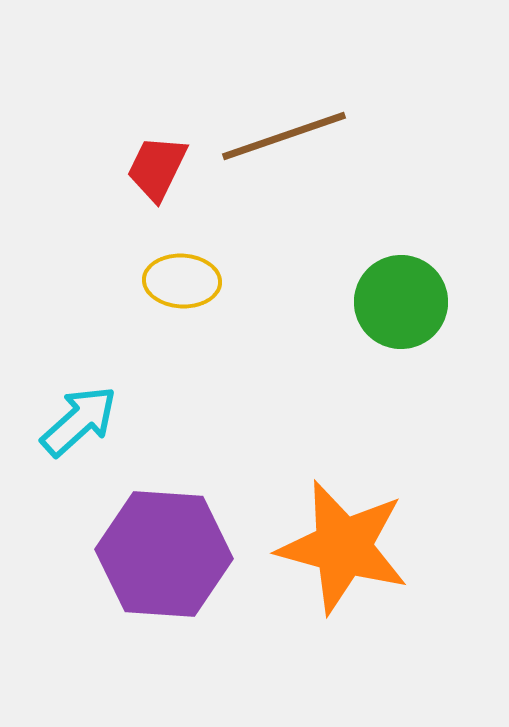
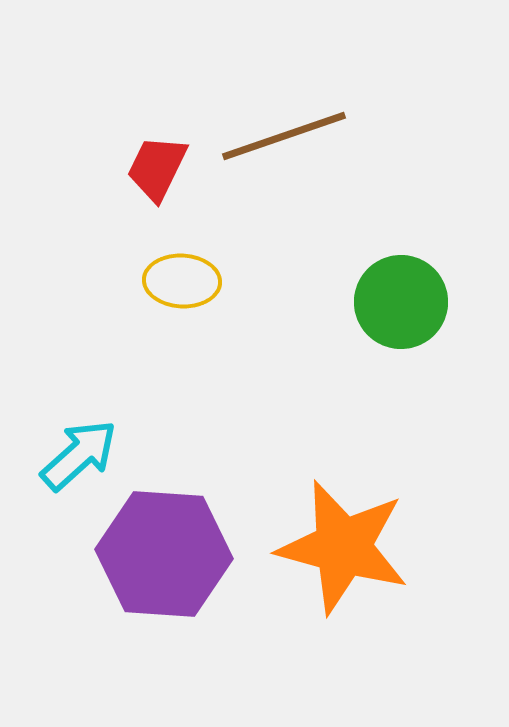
cyan arrow: moved 34 px down
